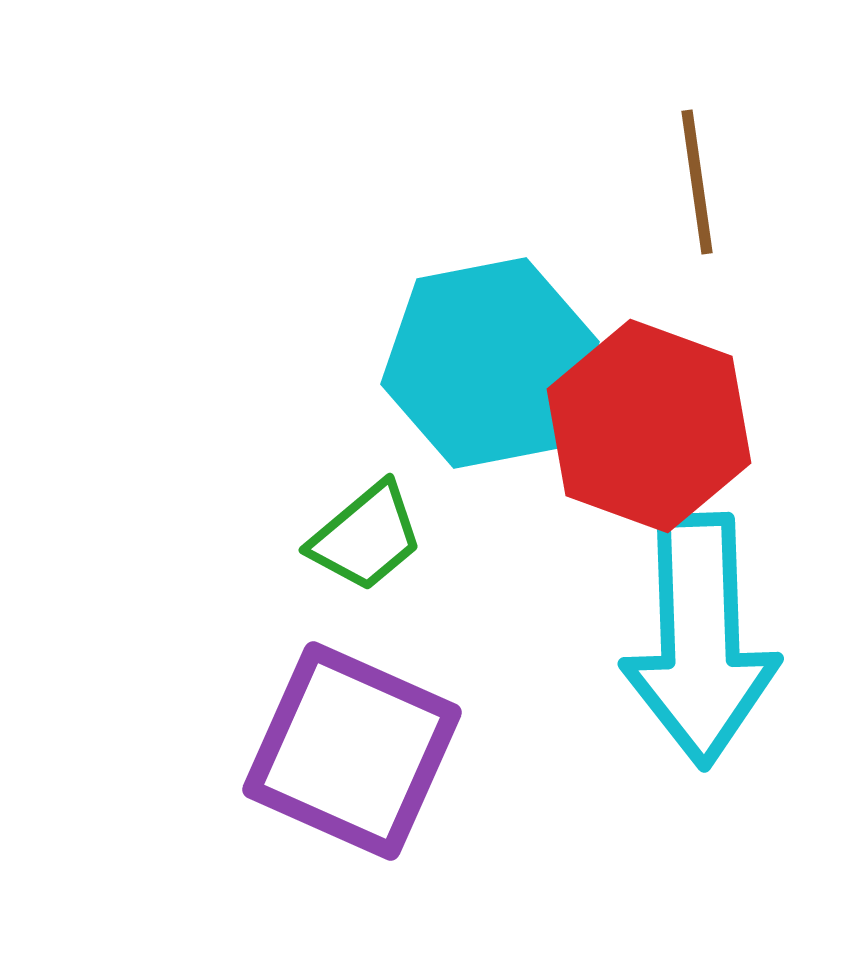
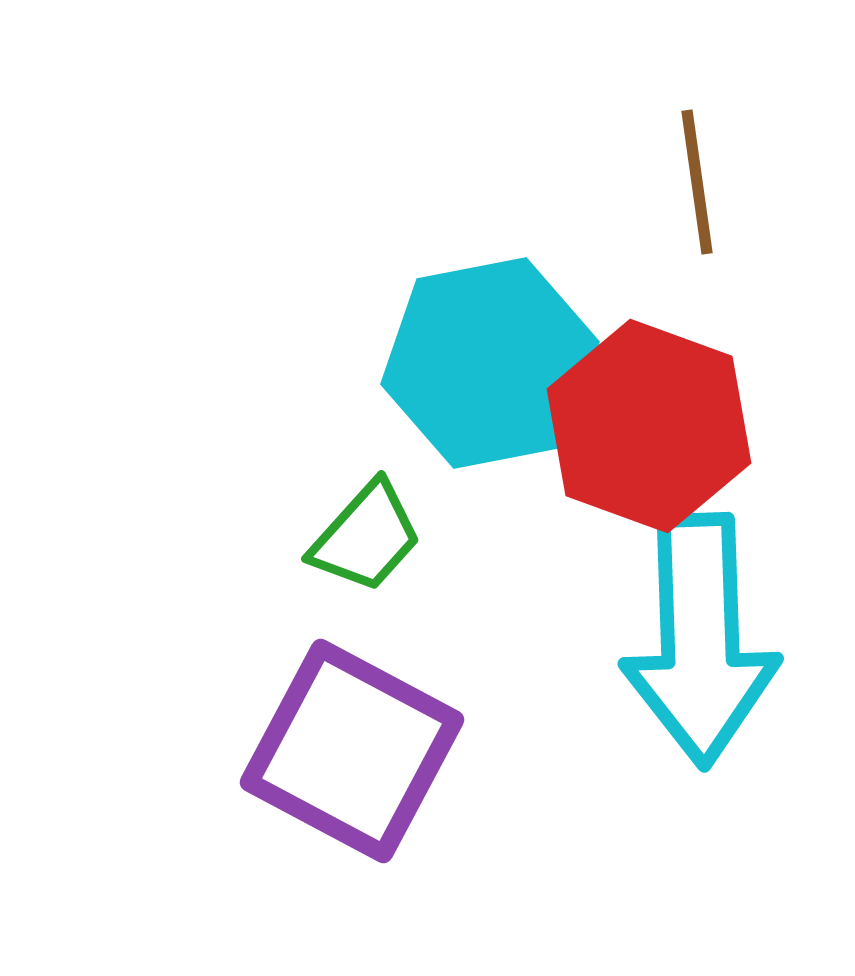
green trapezoid: rotated 8 degrees counterclockwise
purple square: rotated 4 degrees clockwise
